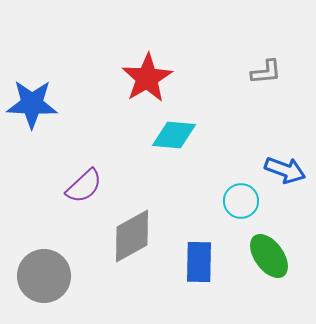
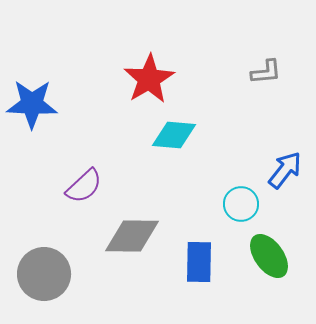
red star: moved 2 px right, 1 px down
blue arrow: rotated 72 degrees counterclockwise
cyan circle: moved 3 px down
gray diamond: rotated 30 degrees clockwise
gray circle: moved 2 px up
